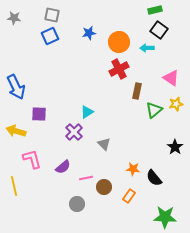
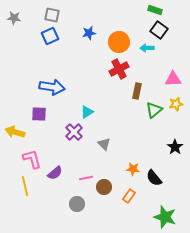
green rectangle: rotated 32 degrees clockwise
pink triangle: moved 2 px right, 1 px down; rotated 36 degrees counterclockwise
blue arrow: moved 36 px right; rotated 55 degrees counterclockwise
yellow arrow: moved 1 px left, 1 px down
purple semicircle: moved 8 px left, 6 px down
yellow line: moved 11 px right
green star: rotated 15 degrees clockwise
